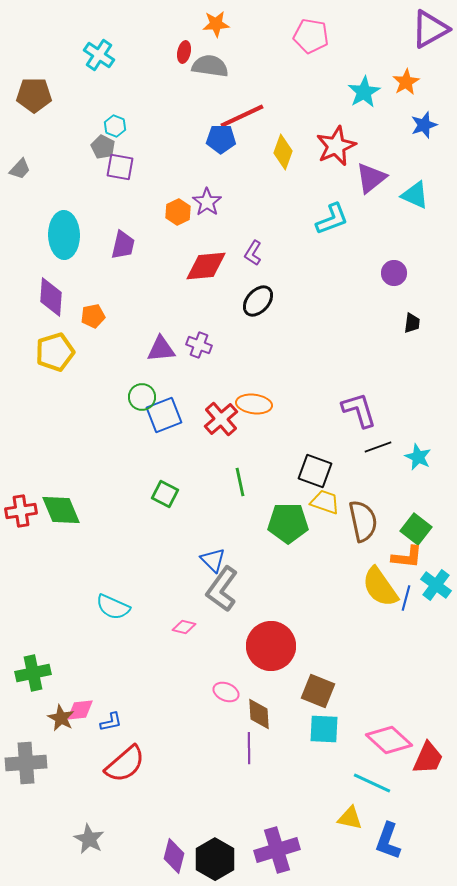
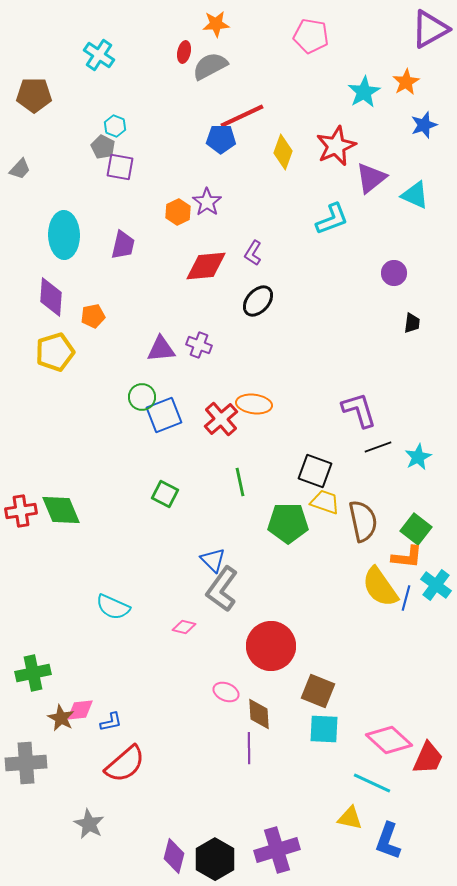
gray semicircle at (210, 66): rotated 36 degrees counterclockwise
cyan star at (418, 457): rotated 20 degrees clockwise
gray star at (89, 839): moved 15 px up
